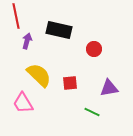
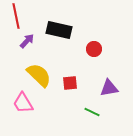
purple arrow: rotated 28 degrees clockwise
